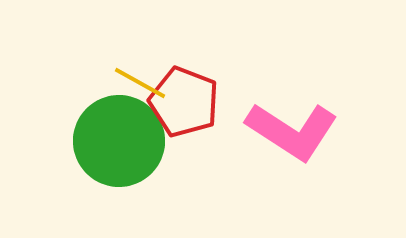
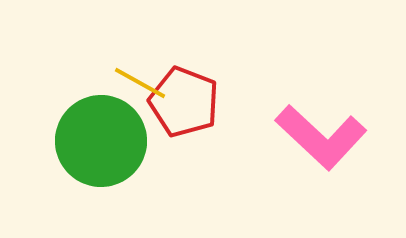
pink L-shape: moved 29 px right, 6 px down; rotated 10 degrees clockwise
green circle: moved 18 px left
